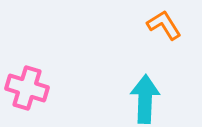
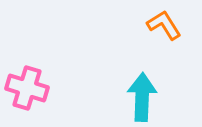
cyan arrow: moved 3 px left, 2 px up
